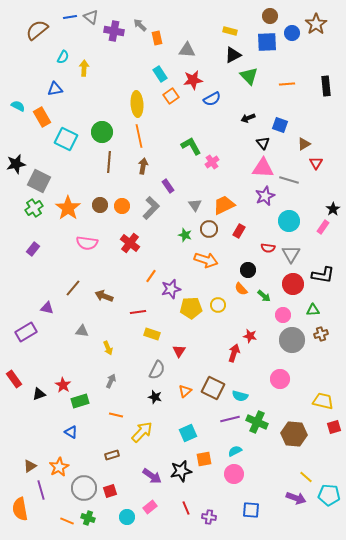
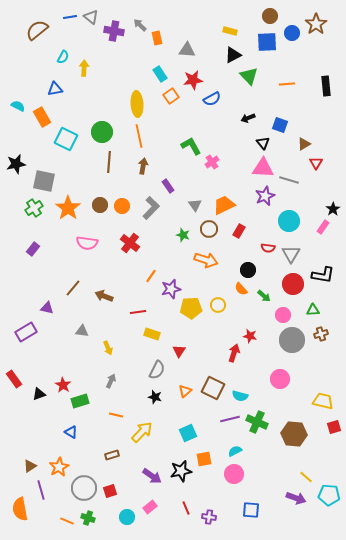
gray square at (39, 181): moved 5 px right; rotated 15 degrees counterclockwise
green star at (185, 235): moved 2 px left
